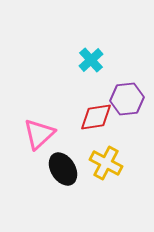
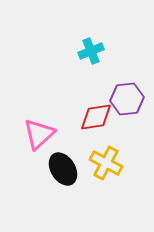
cyan cross: moved 9 px up; rotated 20 degrees clockwise
